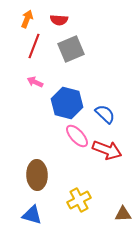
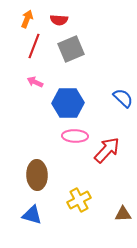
blue hexagon: moved 1 px right; rotated 16 degrees counterclockwise
blue semicircle: moved 18 px right, 16 px up
pink ellipse: moved 2 px left; rotated 45 degrees counterclockwise
red arrow: rotated 68 degrees counterclockwise
